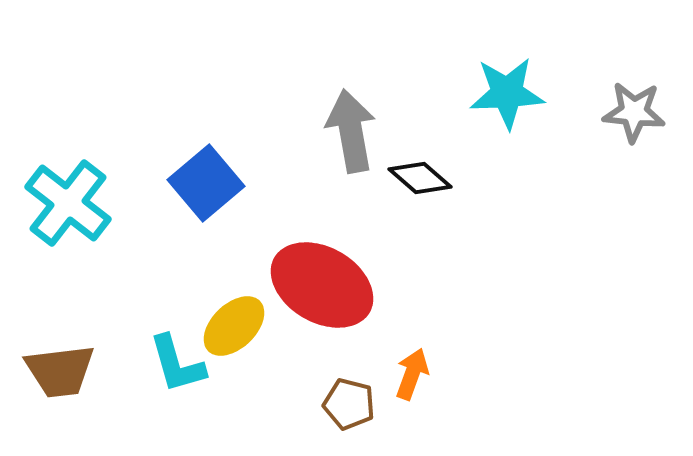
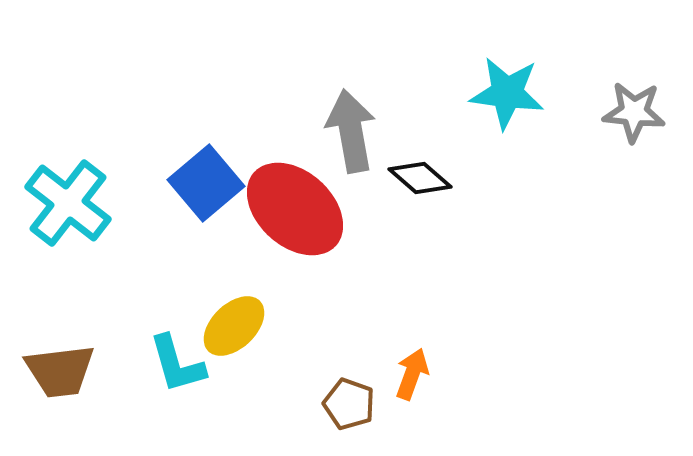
cyan star: rotated 10 degrees clockwise
red ellipse: moved 27 px left, 76 px up; rotated 12 degrees clockwise
brown pentagon: rotated 6 degrees clockwise
